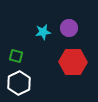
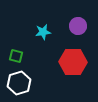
purple circle: moved 9 px right, 2 px up
white hexagon: rotated 10 degrees clockwise
